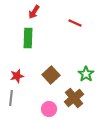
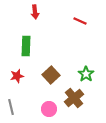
red arrow: moved 1 px right; rotated 40 degrees counterclockwise
red line: moved 5 px right, 2 px up
green rectangle: moved 2 px left, 8 px down
gray line: moved 9 px down; rotated 21 degrees counterclockwise
